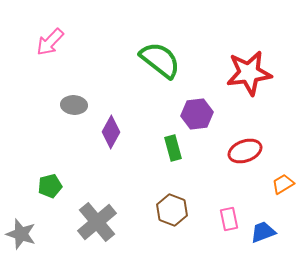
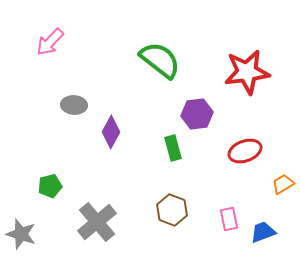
red star: moved 2 px left, 1 px up
